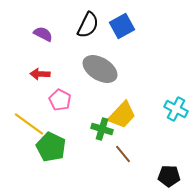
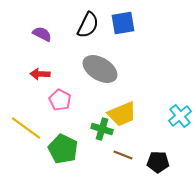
blue square: moved 1 px right, 3 px up; rotated 20 degrees clockwise
purple semicircle: moved 1 px left
cyan cross: moved 4 px right, 7 px down; rotated 25 degrees clockwise
yellow trapezoid: moved 1 px up; rotated 24 degrees clockwise
yellow line: moved 3 px left, 4 px down
green pentagon: moved 12 px right, 2 px down
brown line: moved 1 px down; rotated 30 degrees counterclockwise
black pentagon: moved 11 px left, 14 px up
